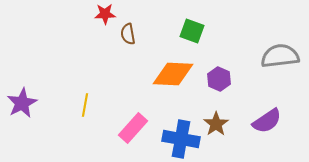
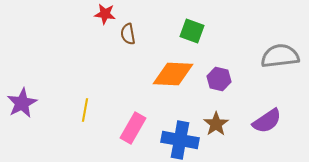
red star: rotated 10 degrees clockwise
purple hexagon: rotated 10 degrees counterclockwise
yellow line: moved 5 px down
pink rectangle: rotated 12 degrees counterclockwise
blue cross: moved 1 px left, 1 px down
